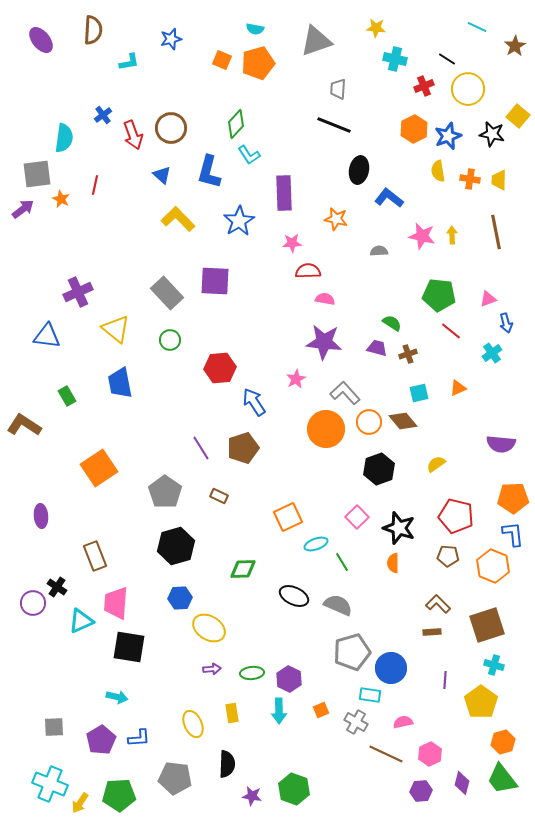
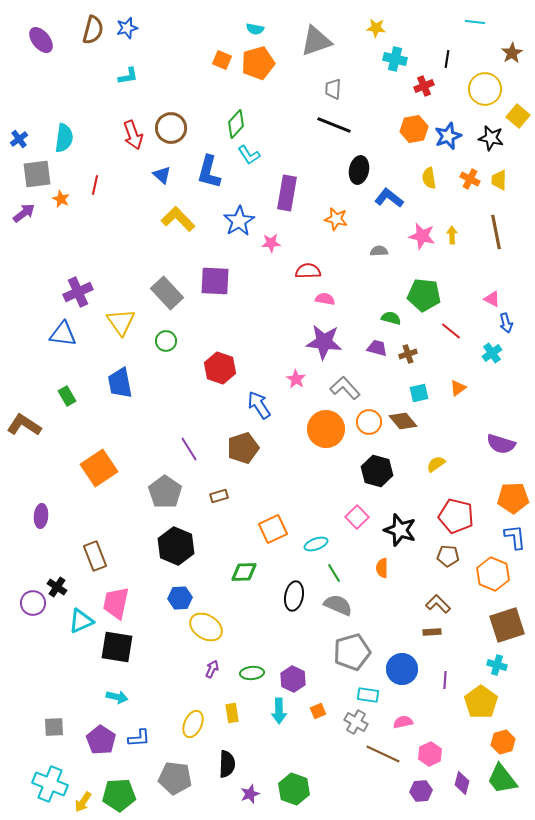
cyan line at (477, 27): moved 2 px left, 5 px up; rotated 18 degrees counterclockwise
brown semicircle at (93, 30): rotated 12 degrees clockwise
blue star at (171, 39): moved 44 px left, 11 px up
brown star at (515, 46): moved 3 px left, 7 px down
black line at (447, 59): rotated 66 degrees clockwise
cyan L-shape at (129, 62): moved 1 px left, 14 px down
gray trapezoid at (338, 89): moved 5 px left
yellow circle at (468, 89): moved 17 px right
blue cross at (103, 115): moved 84 px left, 24 px down
orange hexagon at (414, 129): rotated 16 degrees clockwise
black star at (492, 134): moved 1 px left, 4 px down
yellow semicircle at (438, 171): moved 9 px left, 7 px down
orange cross at (470, 179): rotated 18 degrees clockwise
purple rectangle at (284, 193): moved 3 px right; rotated 12 degrees clockwise
purple arrow at (23, 209): moved 1 px right, 4 px down
pink star at (292, 243): moved 21 px left
green pentagon at (439, 295): moved 15 px left
pink triangle at (488, 299): moved 4 px right; rotated 48 degrees clockwise
green semicircle at (392, 323): moved 1 px left, 5 px up; rotated 18 degrees counterclockwise
yellow triangle at (116, 329): moved 5 px right, 7 px up; rotated 16 degrees clockwise
blue triangle at (47, 336): moved 16 px right, 2 px up
green circle at (170, 340): moved 4 px left, 1 px down
red hexagon at (220, 368): rotated 24 degrees clockwise
pink star at (296, 379): rotated 12 degrees counterclockwise
orange triangle at (458, 388): rotated 12 degrees counterclockwise
gray L-shape at (345, 393): moved 5 px up
blue arrow at (254, 402): moved 5 px right, 3 px down
purple semicircle at (501, 444): rotated 12 degrees clockwise
purple line at (201, 448): moved 12 px left, 1 px down
black hexagon at (379, 469): moved 2 px left, 2 px down; rotated 24 degrees counterclockwise
brown rectangle at (219, 496): rotated 42 degrees counterclockwise
purple ellipse at (41, 516): rotated 10 degrees clockwise
orange square at (288, 517): moved 15 px left, 12 px down
black star at (399, 528): moved 1 px right, 2 px down
blue L-shape at (513, 534): moved 2 px right, 3 px down
black hexagon at (176, 546): rotated 21 degrees counterclockwise
green line at (342, 562): moved 8 px left, 11 px down
orange semicircle at (393, 563): moved 11 px left, 5 px down
orange hexagon at (493, 566): moved 8 px down
green diamond at (243, 569): moved 1 px right, 3 px down
black ellipse at (294, 596): rotated 76 degrees clockwise
pink trapezoid at (116, 603): rotated 8 degrees clockwise
brown square at (487, 625): moved 20 px right
yellow ellipse at (209, 628): moved 3 px left, 1 px up
black square at (129, 647): moved 12 px left
cyan cross at (494, 665): moved 3 px right
blue circle at (391, 668): moved 11 px right, 1 px down
purple arrow at (212, 669): rotated 60 degrees counterclockwise
purple hexagon at (289, 679): moved 4 px right
cyan rectangle at (370, 695): moved 2 px left
orange square at (321, 710): moved 3 px left, 1 px down
yellow ellipse at (193, 724): rotated 48 degrees clockwise
purple pentagon at (101, 740): rotated 8 degrees counterclockwise
brown line at (386, 754): moved 3 px left
purple star at (252, 796): moved 2 px left, 2 px up; rotated 30 degrees counterclockwise
yellow arrow at (80, 803): moved 3 px right, 1 px up
